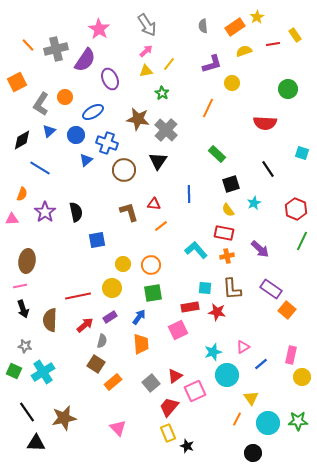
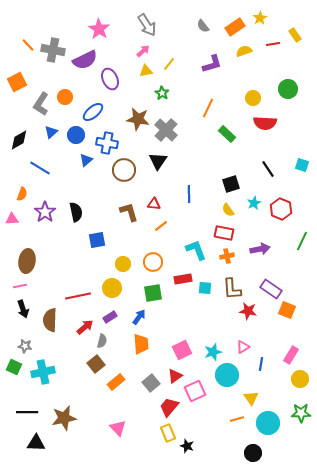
yellow star at (257, 17): moved 3 px right, 1 px down
gray semicircle at (203, 26): rotated 32 degrees counterclockwise
gray cross at (56, 49): moved 3 px left, 1 px down; rotated 25 degrees clockwise
pink arrow at (146, 51): moved 3 px left
purple semicircle at (85, 60): rotated 30 degrees clockwise
yellow circle at (232, 83): moved 21 px right, 15 px down
blue ellipse at (93, 112): rotated 10 degrees counterclockwise
blue triangle at (49, 131): moved 2 px right, 1 px down
black diamond at (22, 140): moved 3 px left
blue cross at (107, 143): rotated 10 degrees counterclockwise
cyan square at (302, 153): moved 12 px down
green rectangle at (217, 154): moved 10 px right, 20 px up
red hexagon at (296, 209): moved 15 px left
purple arrow at (260, 249): rotated 54 degrees counterclockwise
cyan L-shape at (196, 250): rotated 20 degrees clockwise
orange circle at (151, 265): moved 2 px right, 3 px up
red rectangle at (190, 307): moved 7 px left, 28 px up
orange square at (287, 310): rotated 18 degrees counterclockwise
red star at (217, 312): moved 31 px right, 1 px up
red arrow at (85, 325): moved 2 px down
pink square at (178, 330): moved 4 px right, 20 px down
pink rectangle at (291, 355): rotated 18 degrees clockwise
brown square at (96, 364): rotated 18 degrees clockwise
blue line at (261, 364): rotated 40 degrees counterclockwise
green square at (14, 371): moved 4 px up
cyan cross at (43, 372): rotated 20 degrees clockwise
yellow circle at (302, 377): moved 2 px left, 2 px down
orange rectangle at (113, 382): moved 3 px right
black line at (27, 412): rotated 55 degrees counterclockwise
orange line at (237, 419): rotated 48 degrees clockwise
green star at (298, 421): moved 3 px right, 8 px up
